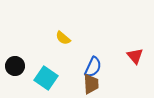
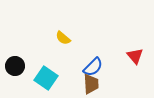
blue semicircle: rotated 20 degrees clockwise
